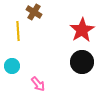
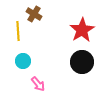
brown cross: moved 2 px down
cyan circle: moved 11 px right, 5 px up
